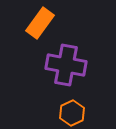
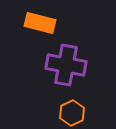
orange rectangle: rotated 68 degrees clockwise
